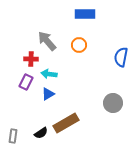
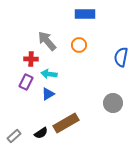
gray rectangle: moved 1 px right; rotated 40 degrees clockwise
